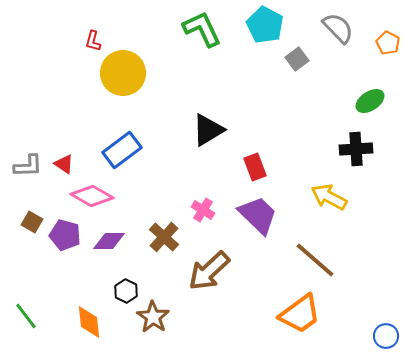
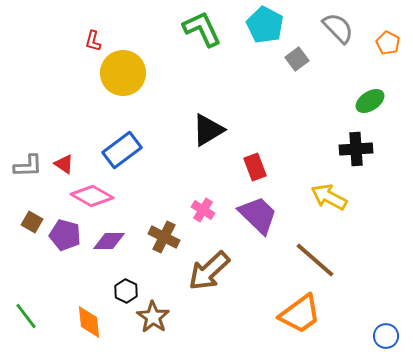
brown cross: rotated 16 degrees counterclockwise
